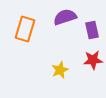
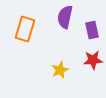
purple semicircle: rotated 60 degrees counterclockwise
